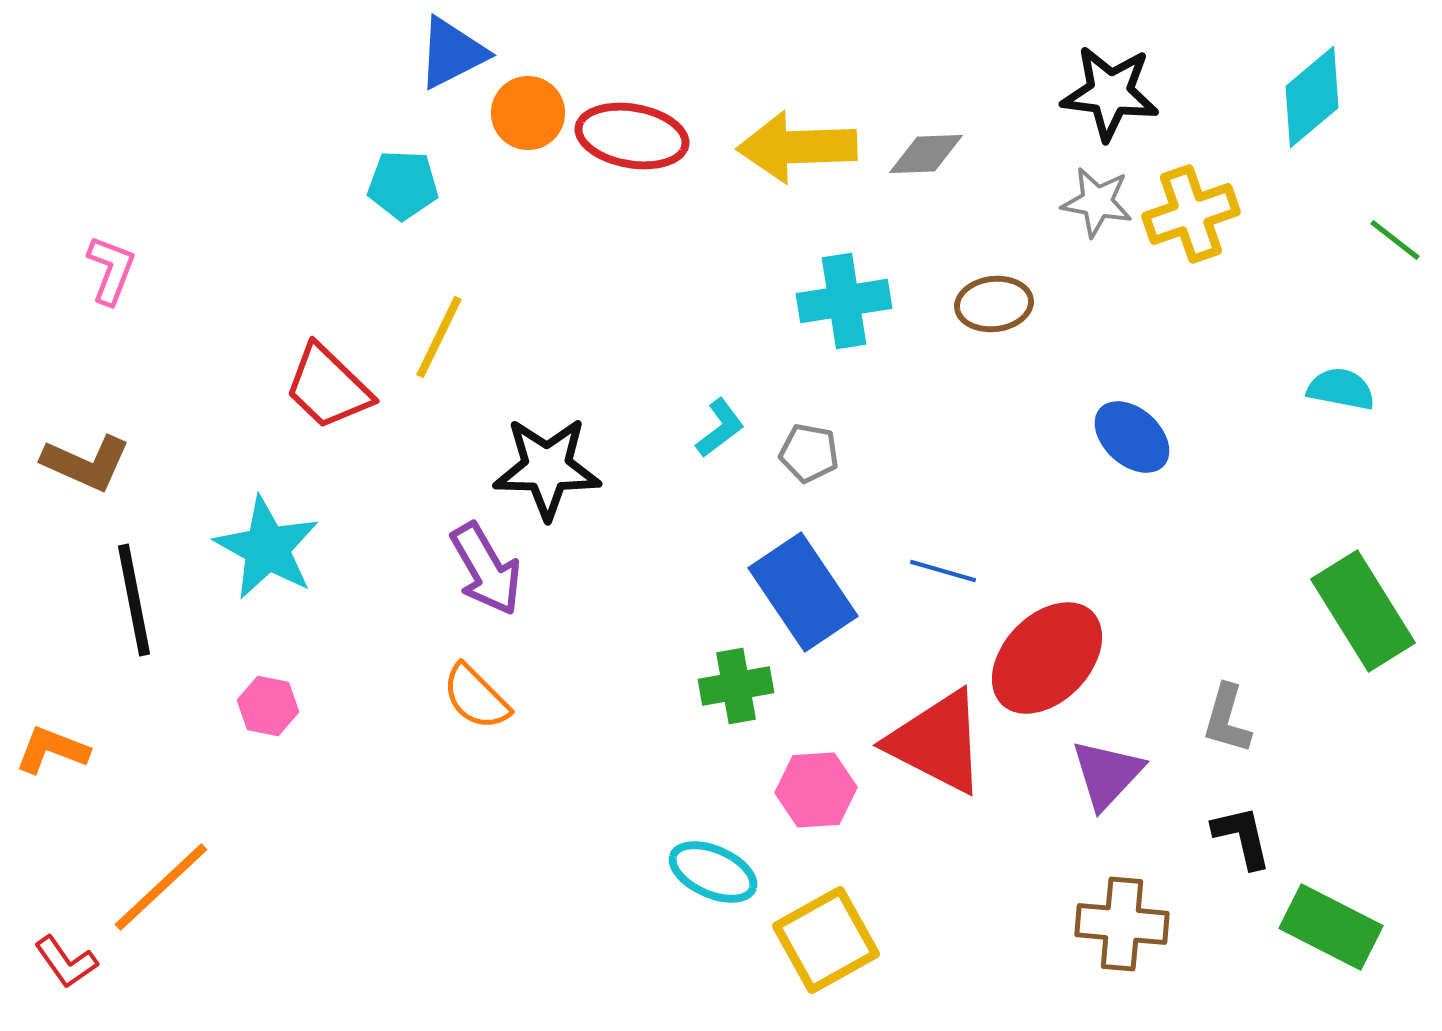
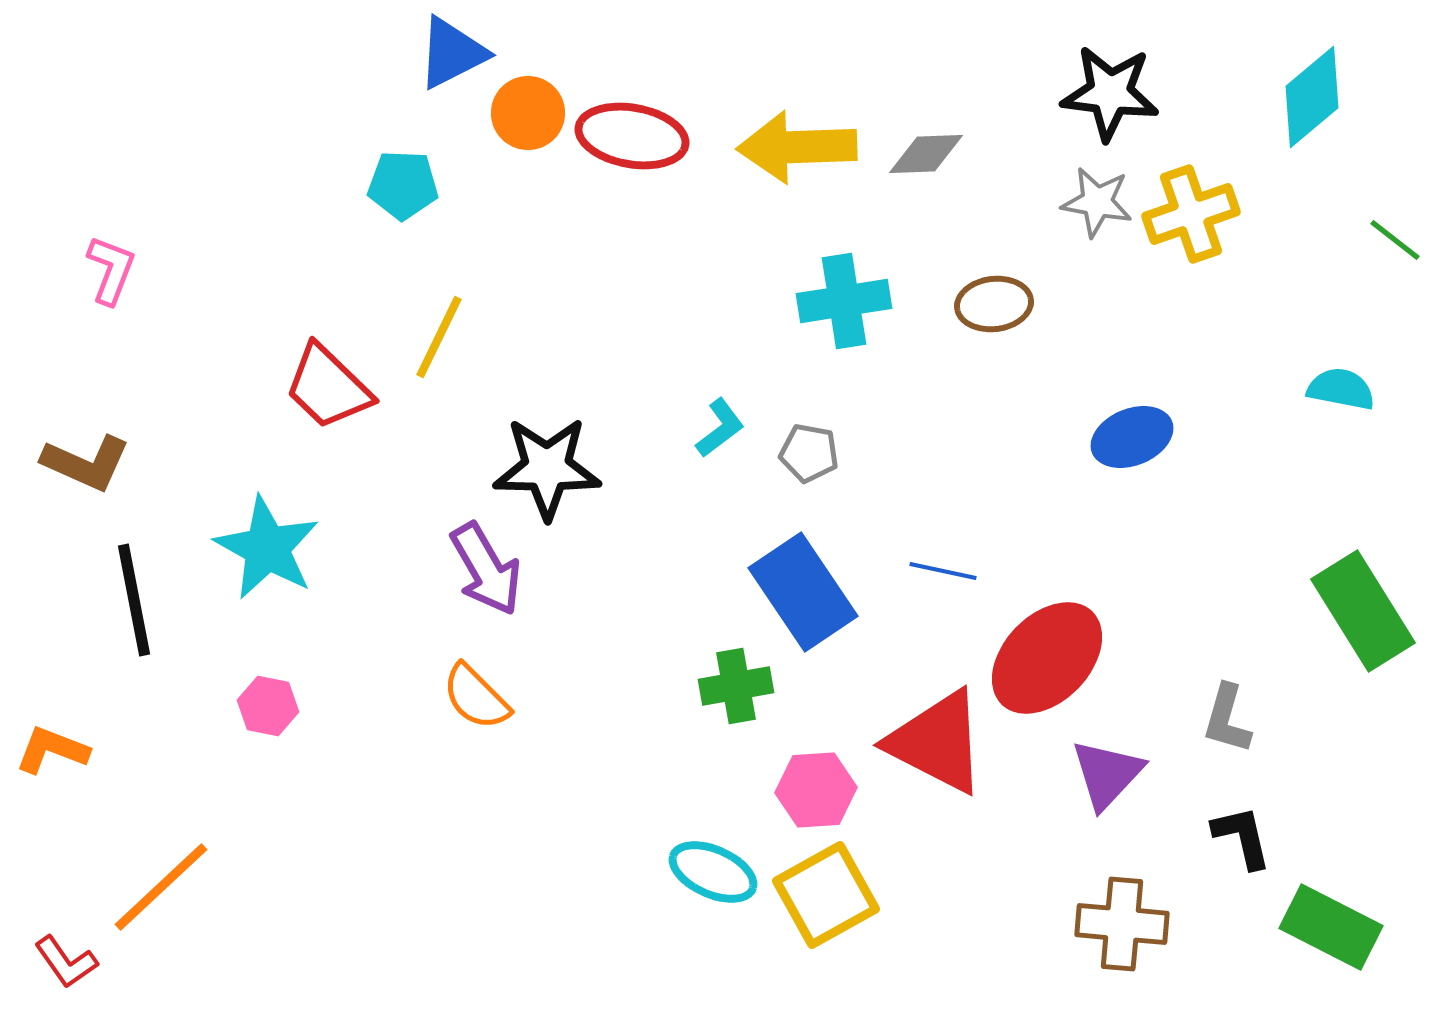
blue ellipse at (1132, 437): rotated 64 degrees counterclockwise
blue line at (943, 571): rotated 4 degrees counterclockwise
yellow square at (826, 940): moved 45 px up
